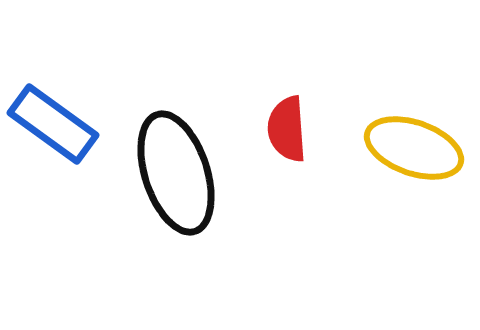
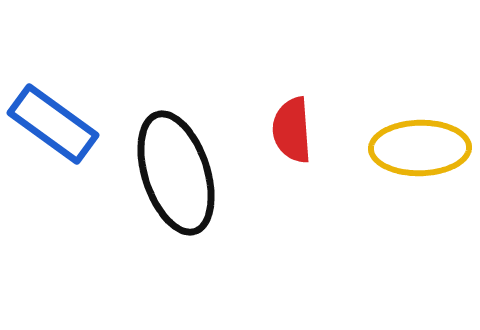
red semicircle: moved 5 px right, 1 px down
yellow ellipse: moved 6 px right; rotated 20 degrees counterclockwise
